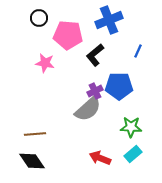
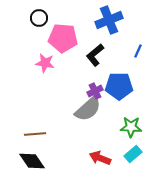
pink pentagon: moved 5 px left, 3 px down
